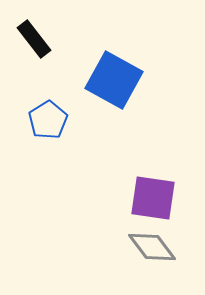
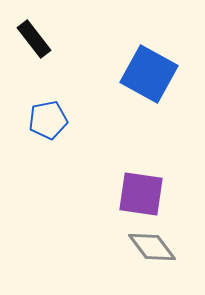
blue square: moved 35 px right, 6 px up
blue pentagon: rotated 21 degrees clockwise
purple square: moved 12 px left, 4 px up
